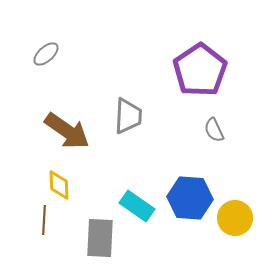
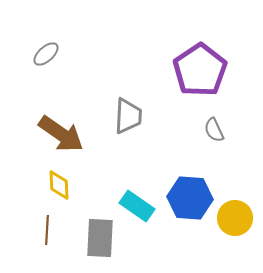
brown arrow: moved 6 px left, 3 px down
brown line: moved 3 px right, 10 px down
